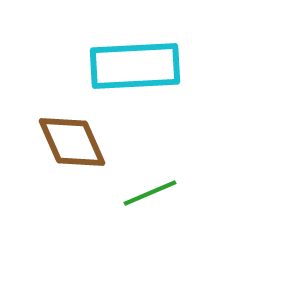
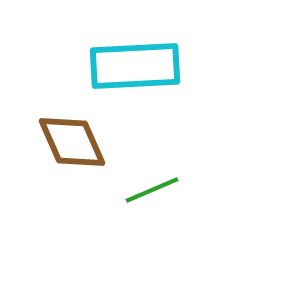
green line: moved 2 px right, 3 px up
